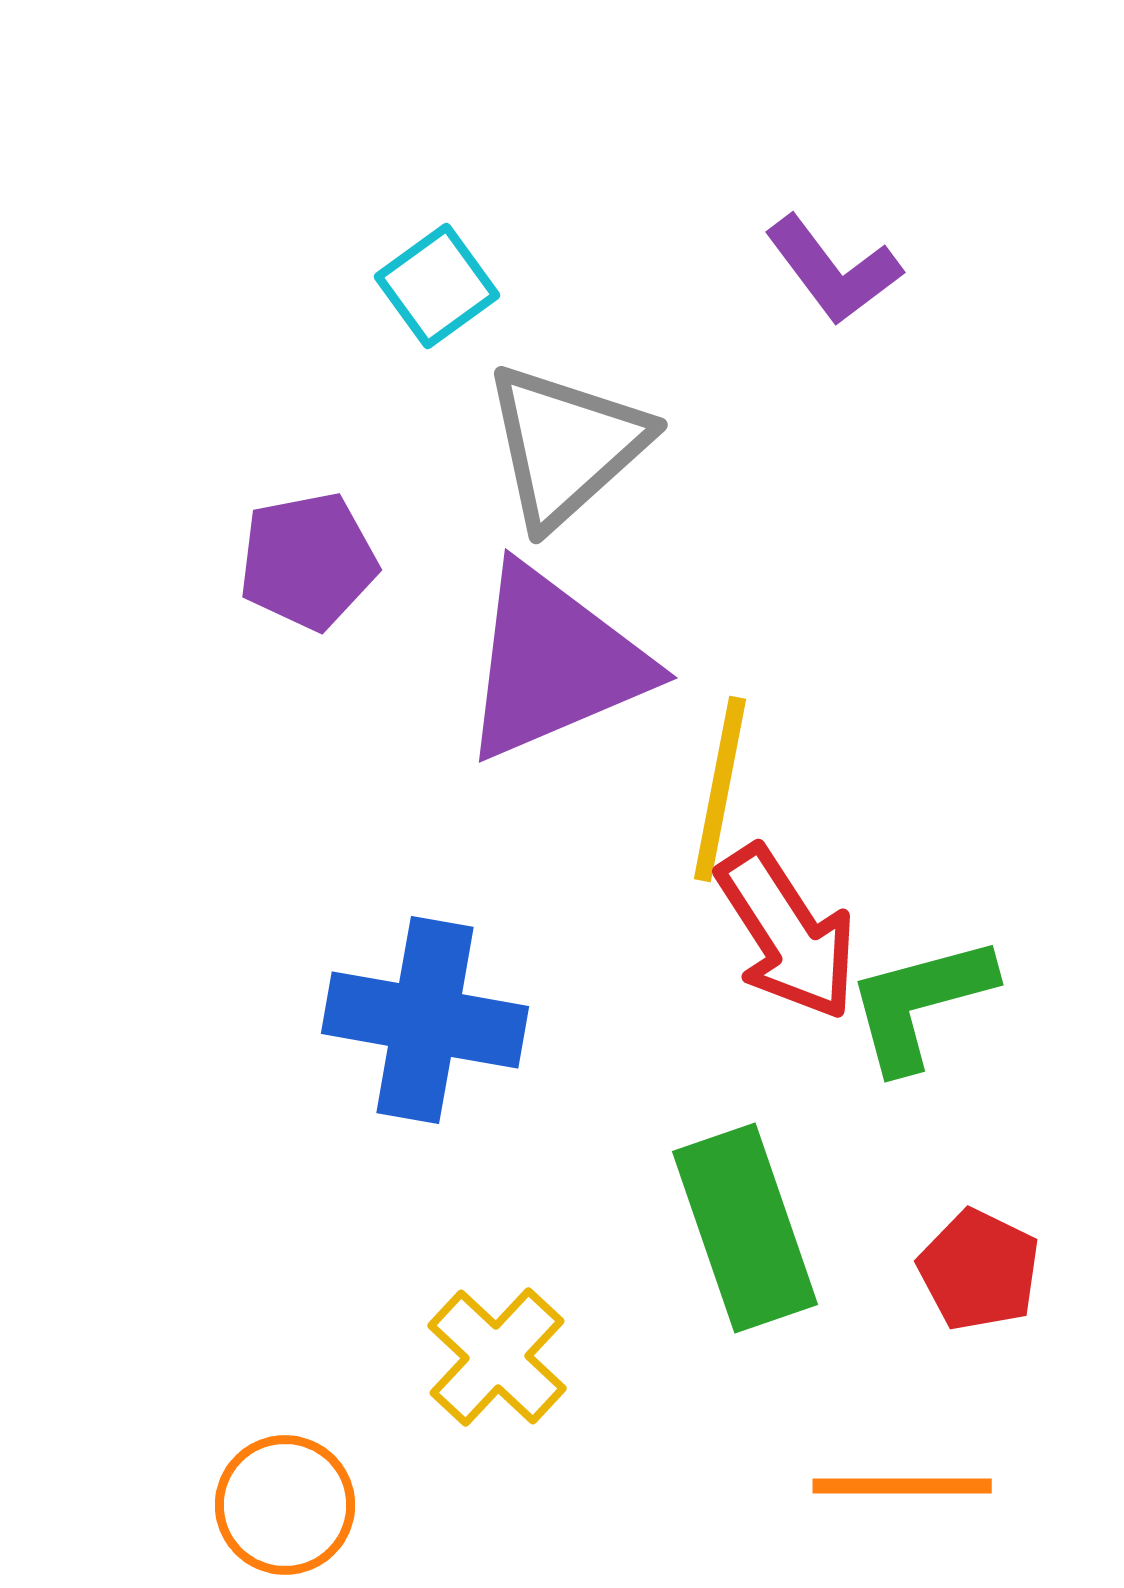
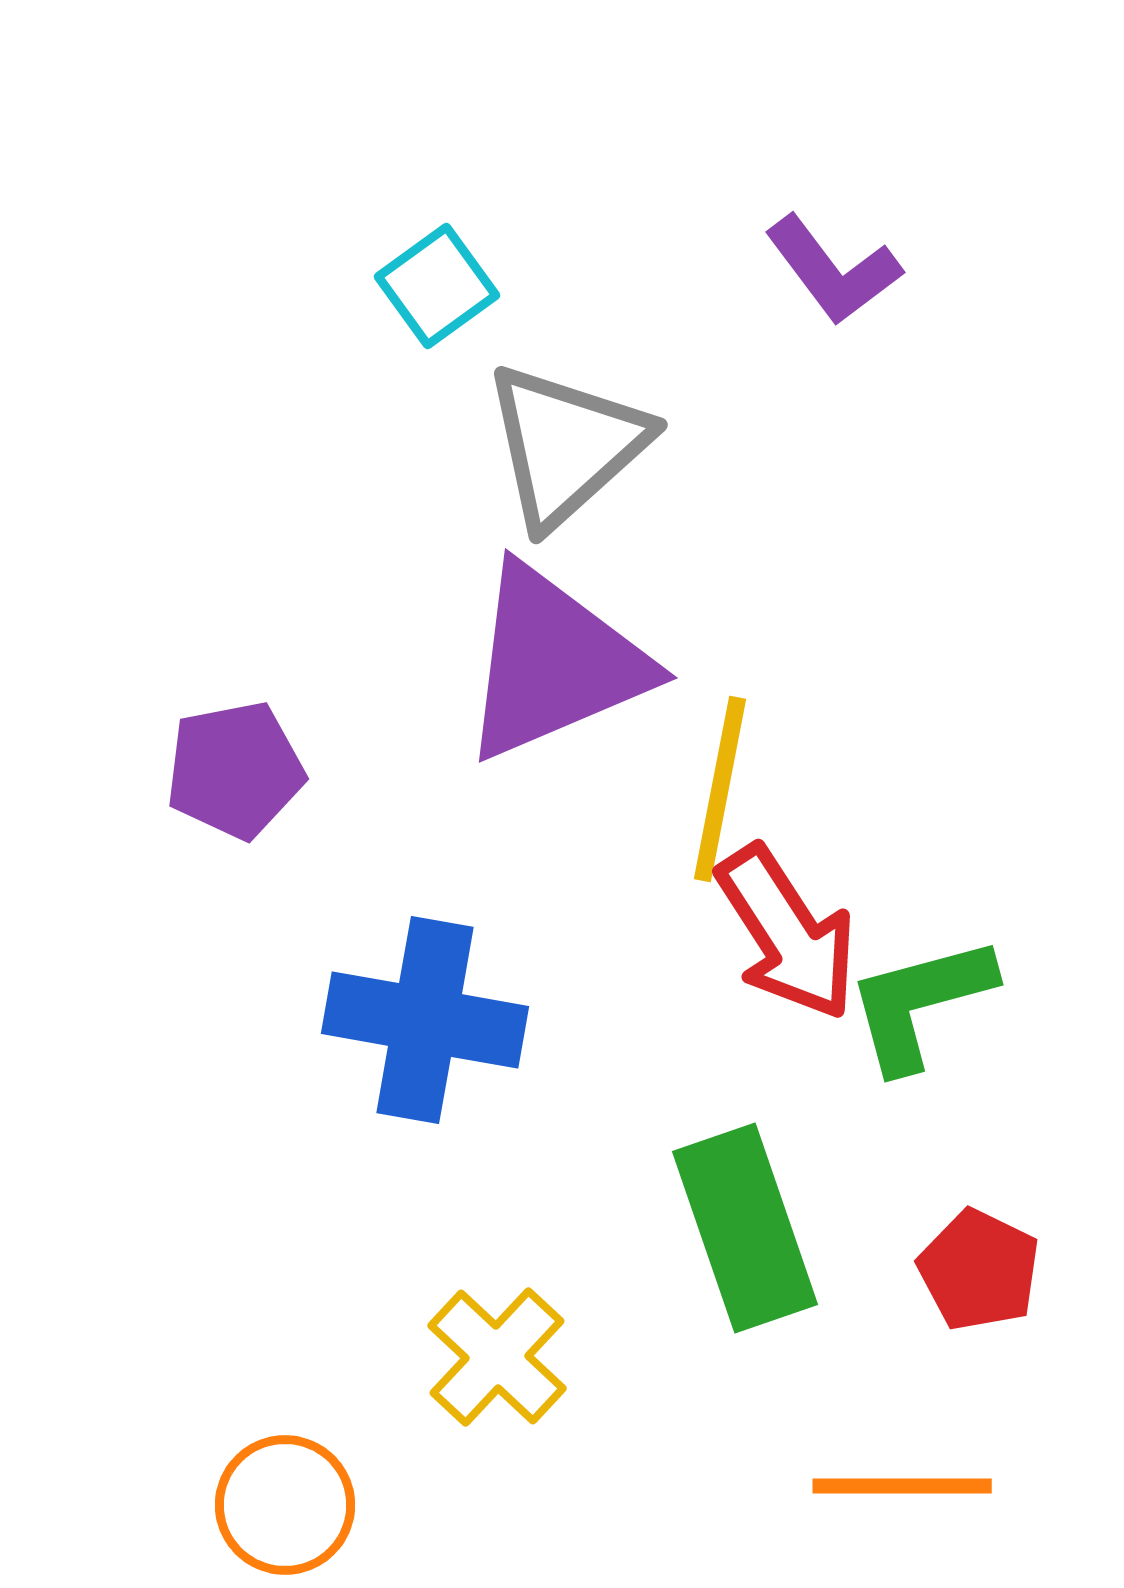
purple pentagon: moved 73 px left, 209 px down
